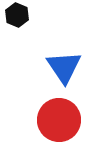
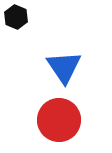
black hexagon: moved 1 px left, 2 px down
